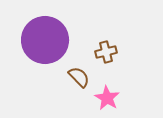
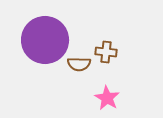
brown cross: rotated 20 degrees clockwise
brown semicircle: moved 13 px up; rotated 135 degrees clockwise
